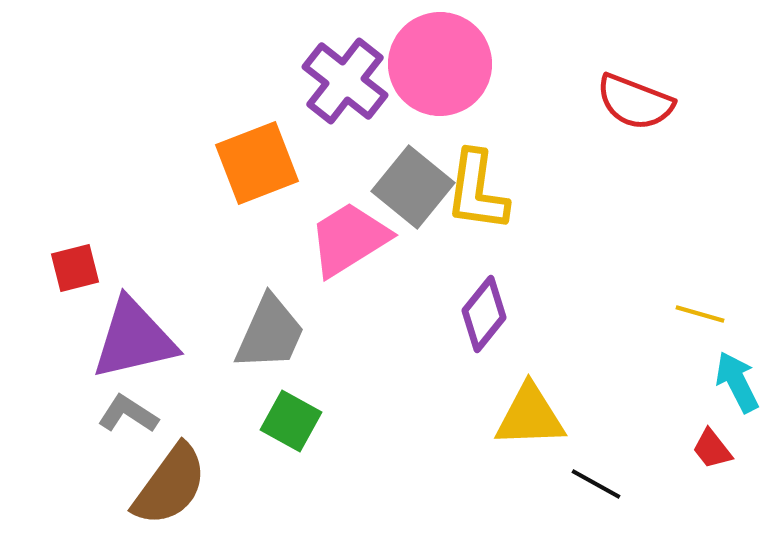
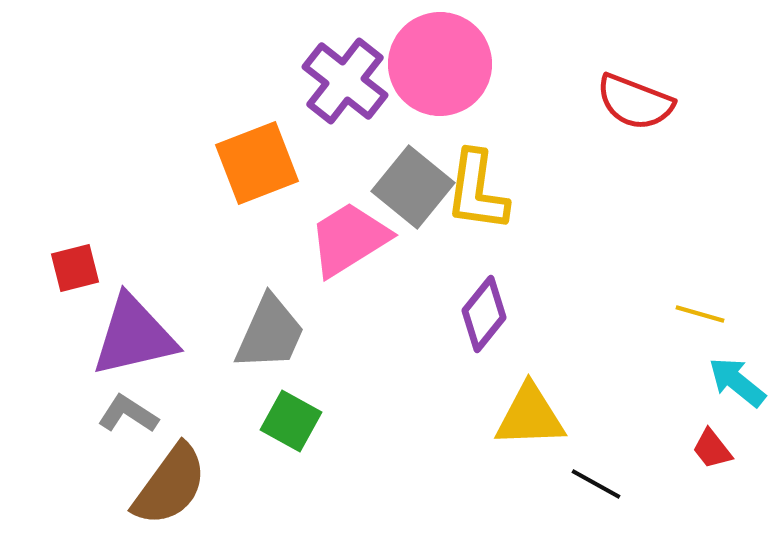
purple triangle: moved 3 px up
cyan arrow: rotated 24 degrees counterclockwise
